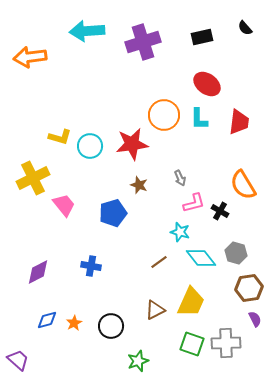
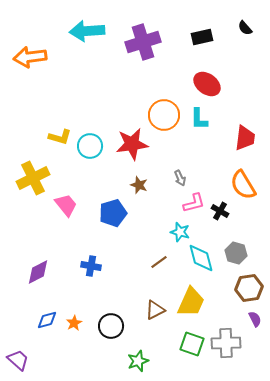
red trapezoid: moved 6 px right, 16 px down
pink trapezoid: moved 2 px right
cyan diamond: rotated 24 degrees clockwise
